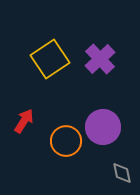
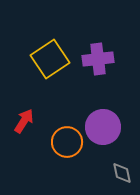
purple cross: moved 2 px left; rotated 36 degrees clockwise
orange circle: moved 1 px right, 1 px down
